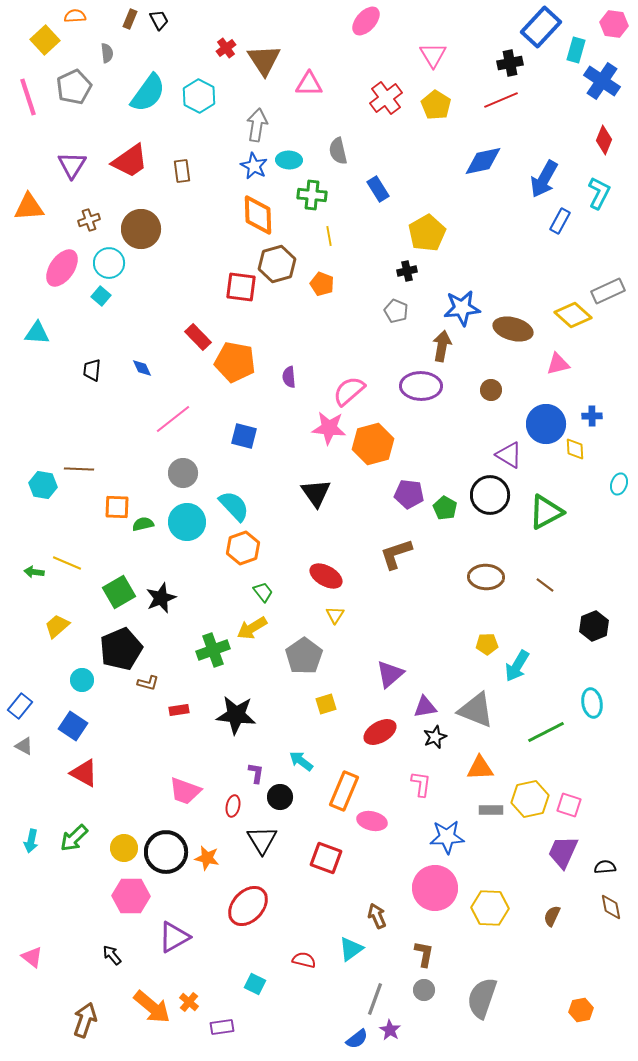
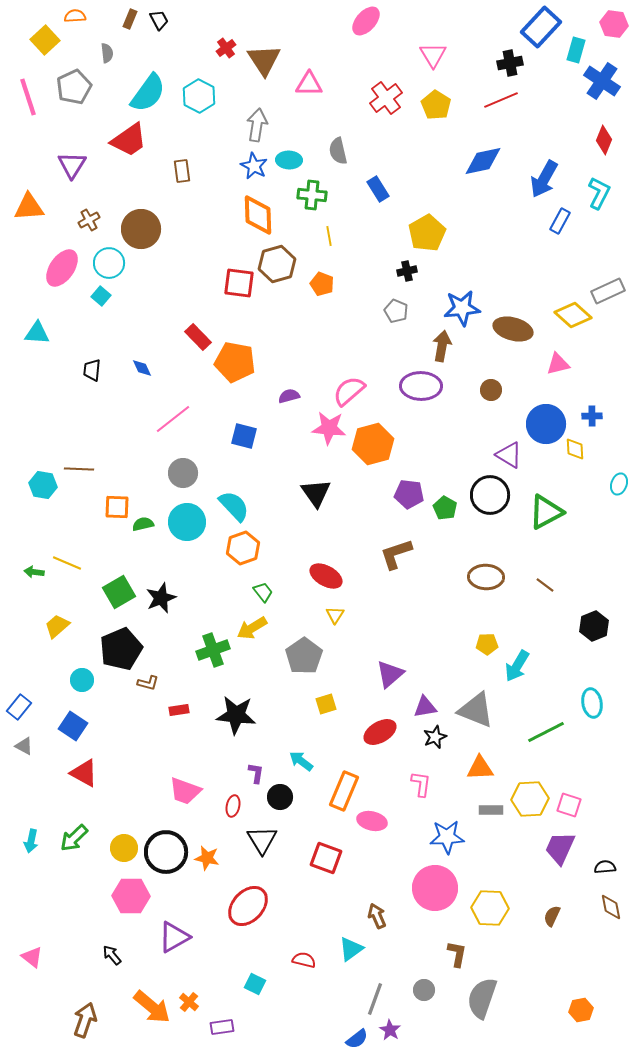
red trapezoid at (130, 161): moved 1 px left, 21 px up
brown cross at (89, 220): rotated 10 degrees counterclockwise
red square at (241, 287): moved 2 px left, 4 px up
purple semicircle at (289, 377): moved 19 px down; rotated 80 degrees clockwise
blue rectangle at (20, 706): moved 1 px left, 1 px down
yellow hexagon at (530, 799): rotated 9 degrees clockwise
purple trapezoid at (563, 852): moved 3 px left, 4 px up
brown L-shape at (424, 954): moved 33 px right
